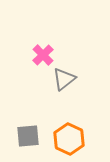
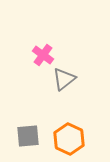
pink cross: rotated 10 degrees counterclockwise
